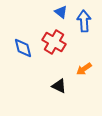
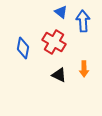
blue arrow: moved 1 px left
blue diamond: rotated 25 degrees clockwise
orange arrow: rotated 56 degrees counterclockwise
black triangle: moved 11 px up
